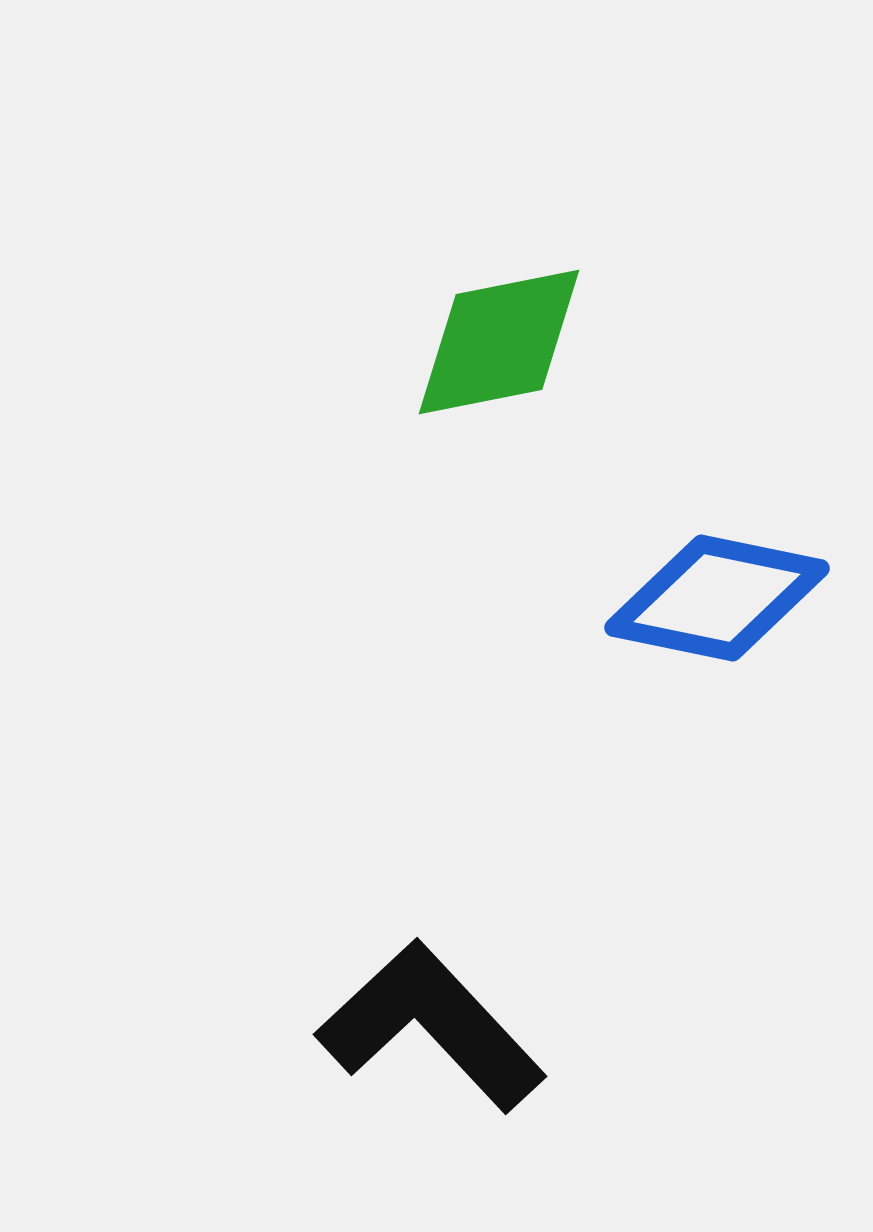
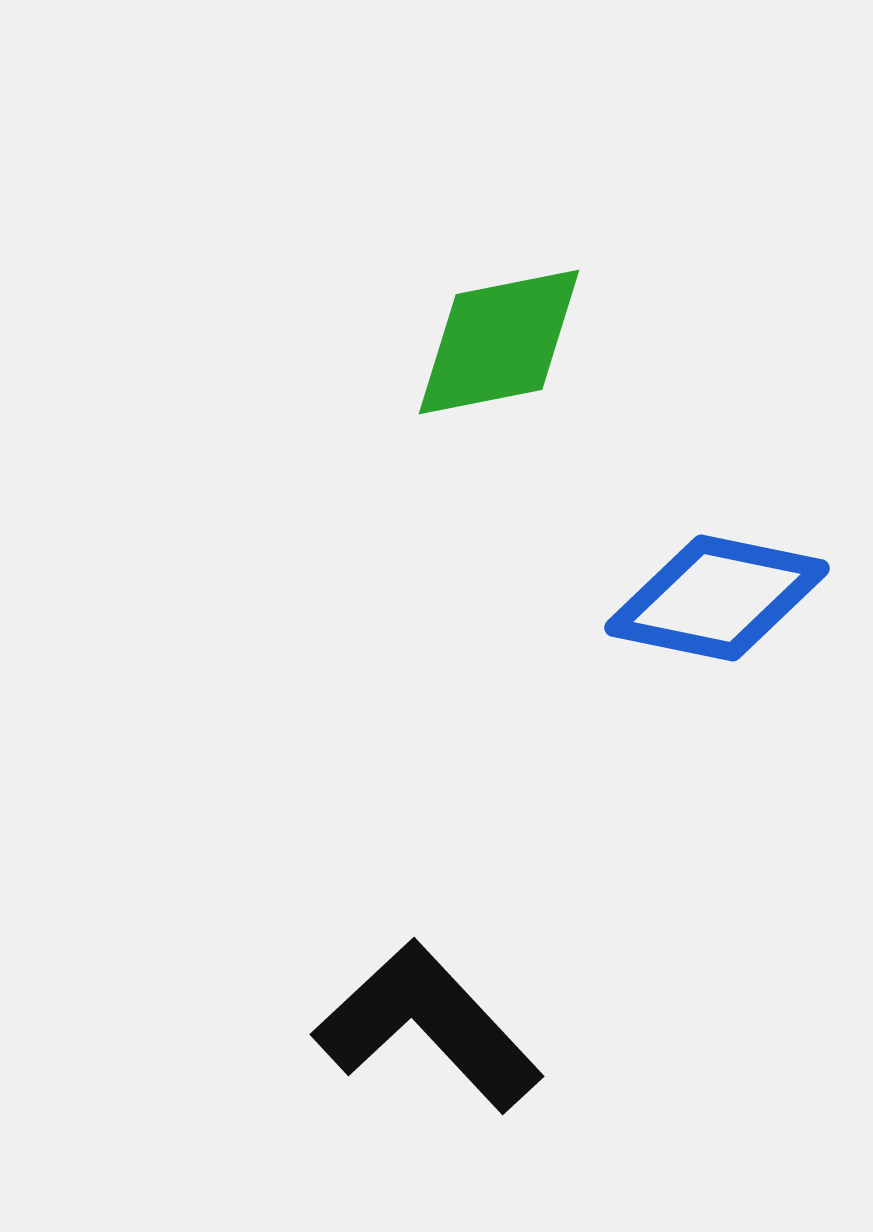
black L-shape: moved 3 px left
